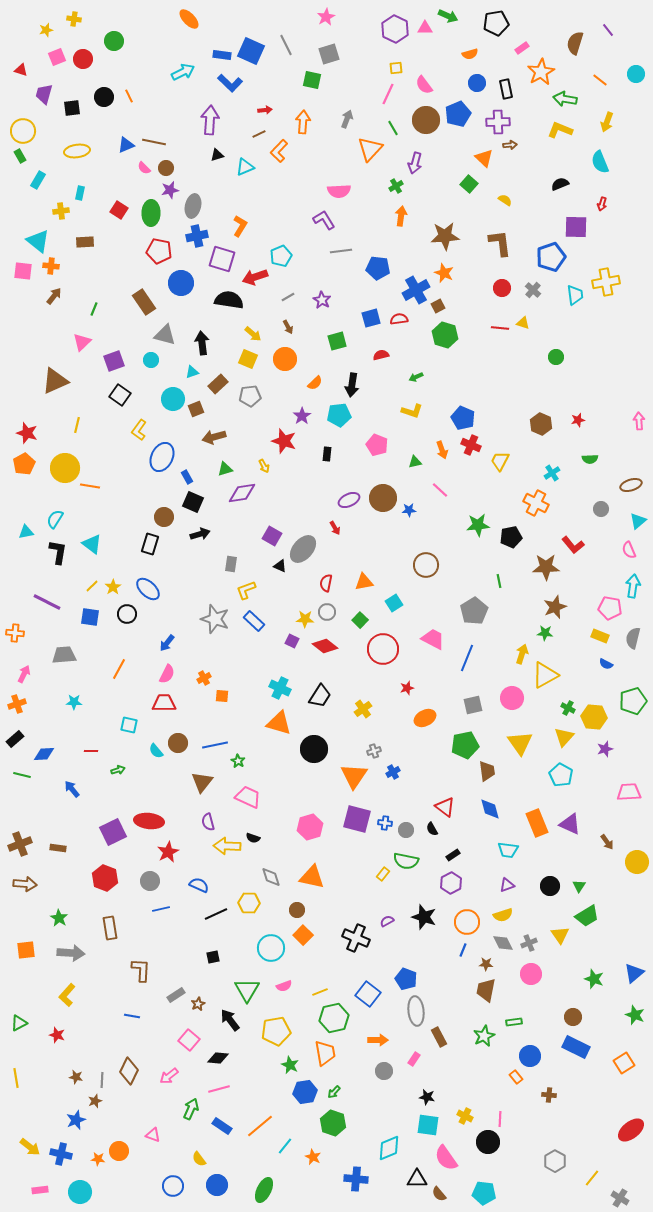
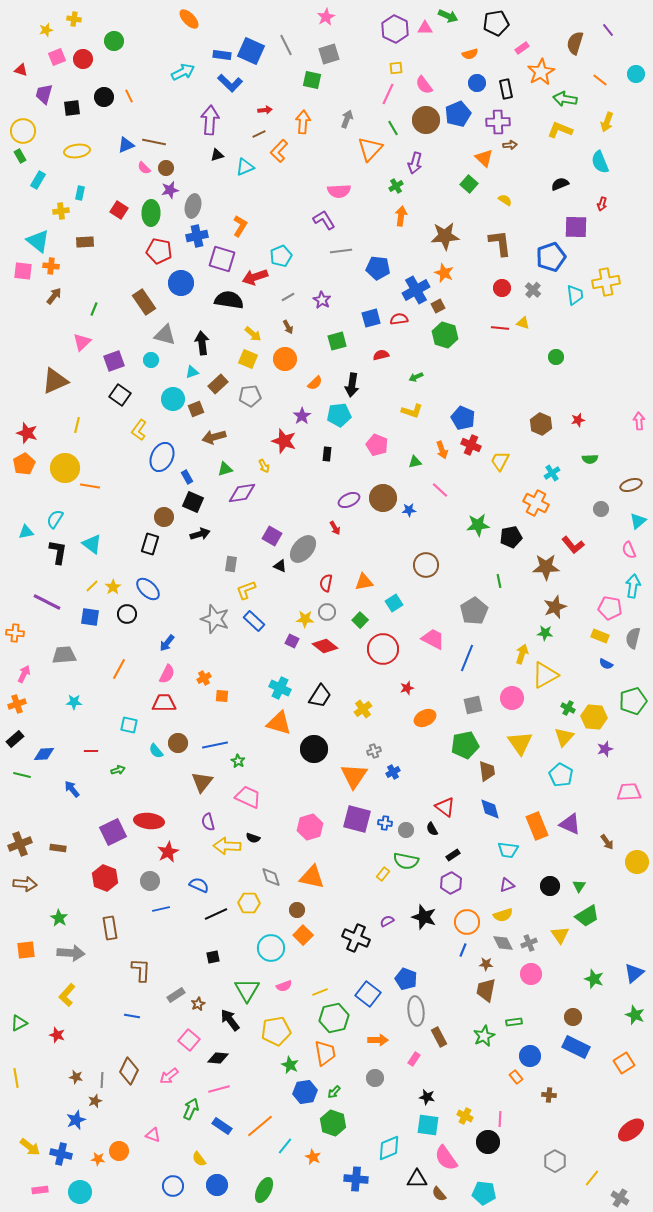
orange rectangle at (537, 823): moved 3 px down
gray circle at (384, 1071): moved 9 px left, 7 px down
